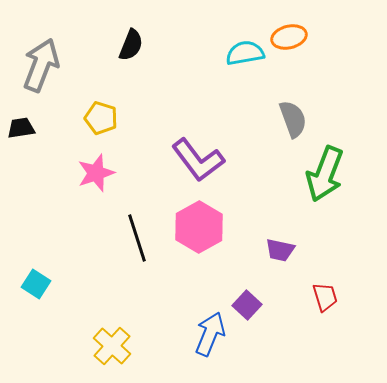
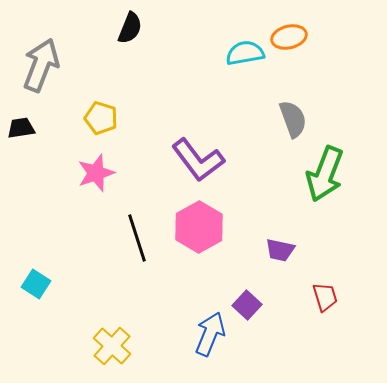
black semicircle: moved 1 px left, 17 px up
